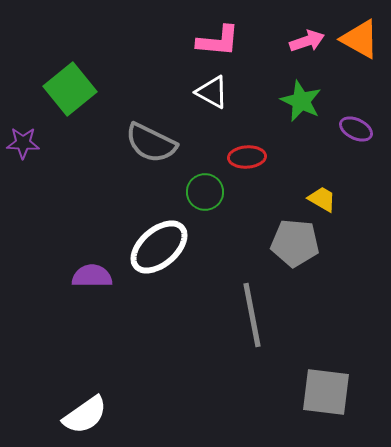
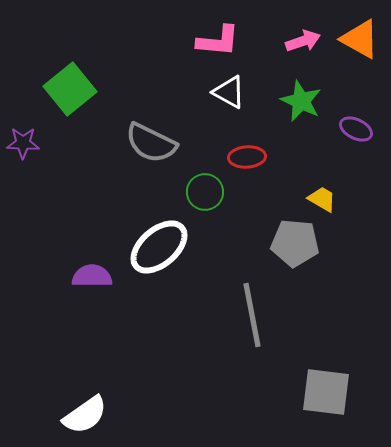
pink arrow: moved 4 px left
white triangle: moved 17 px right
